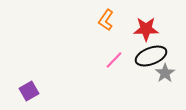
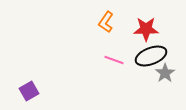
orange L-shape: moved 2 px down
pink line: rotated 66 degrees clockwise
